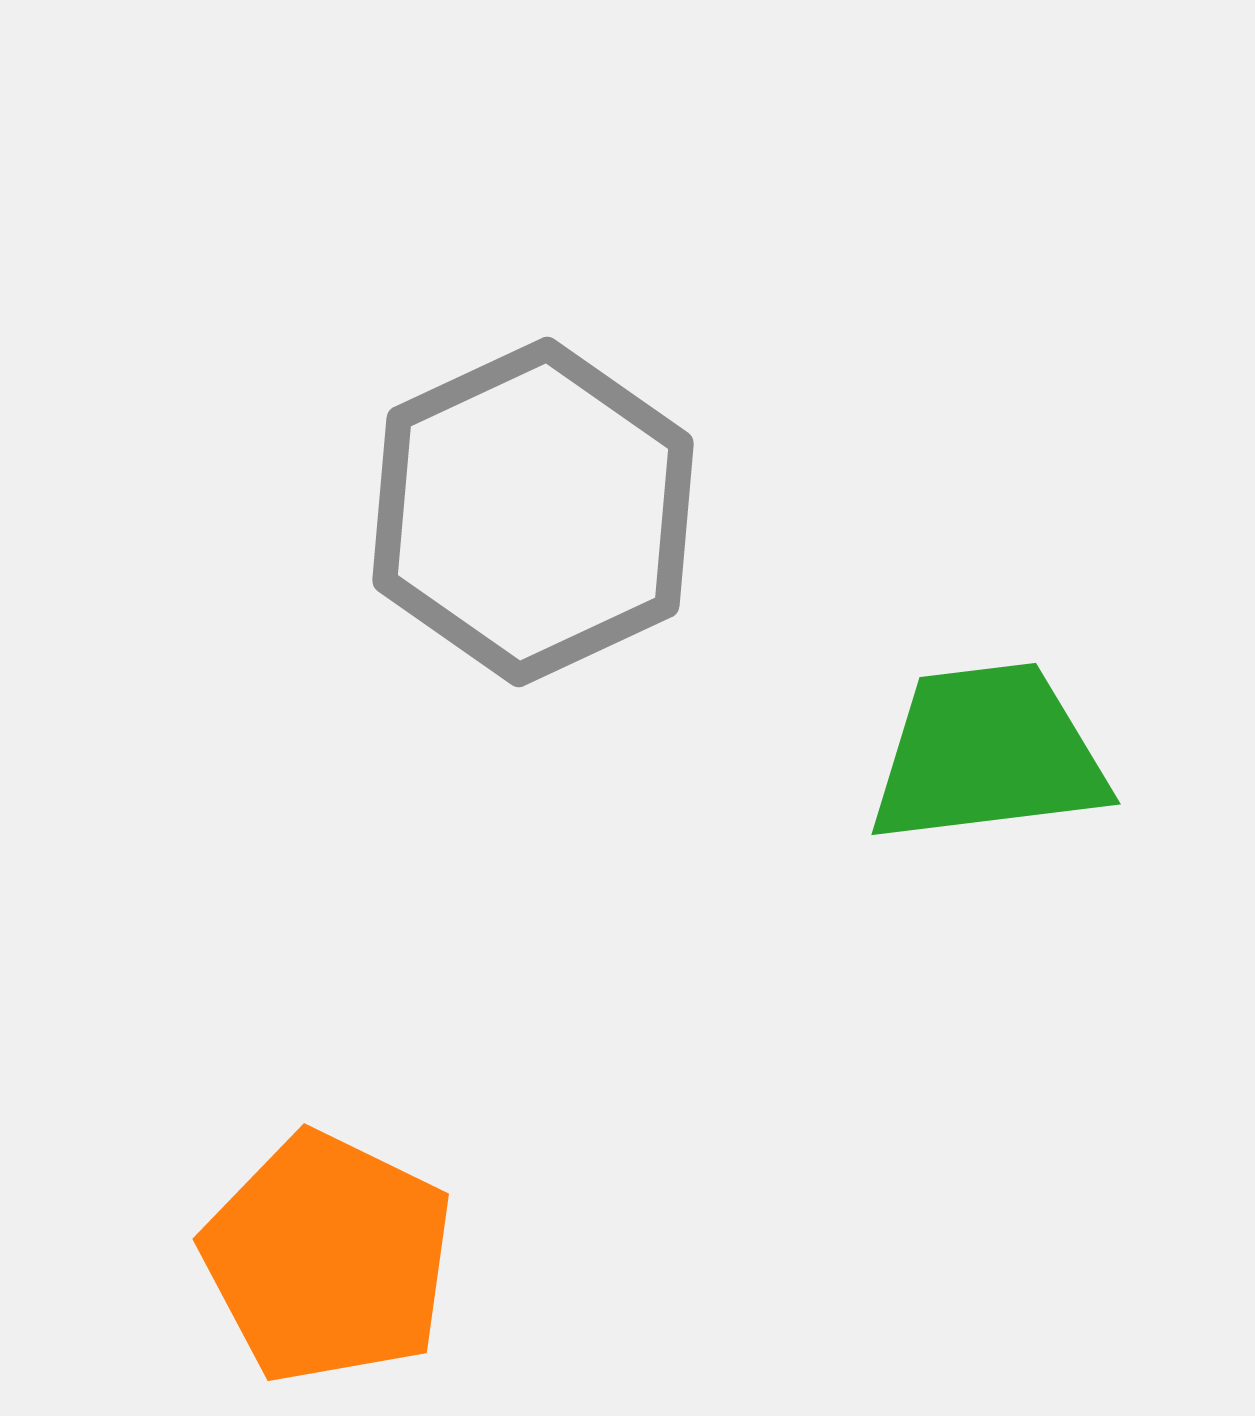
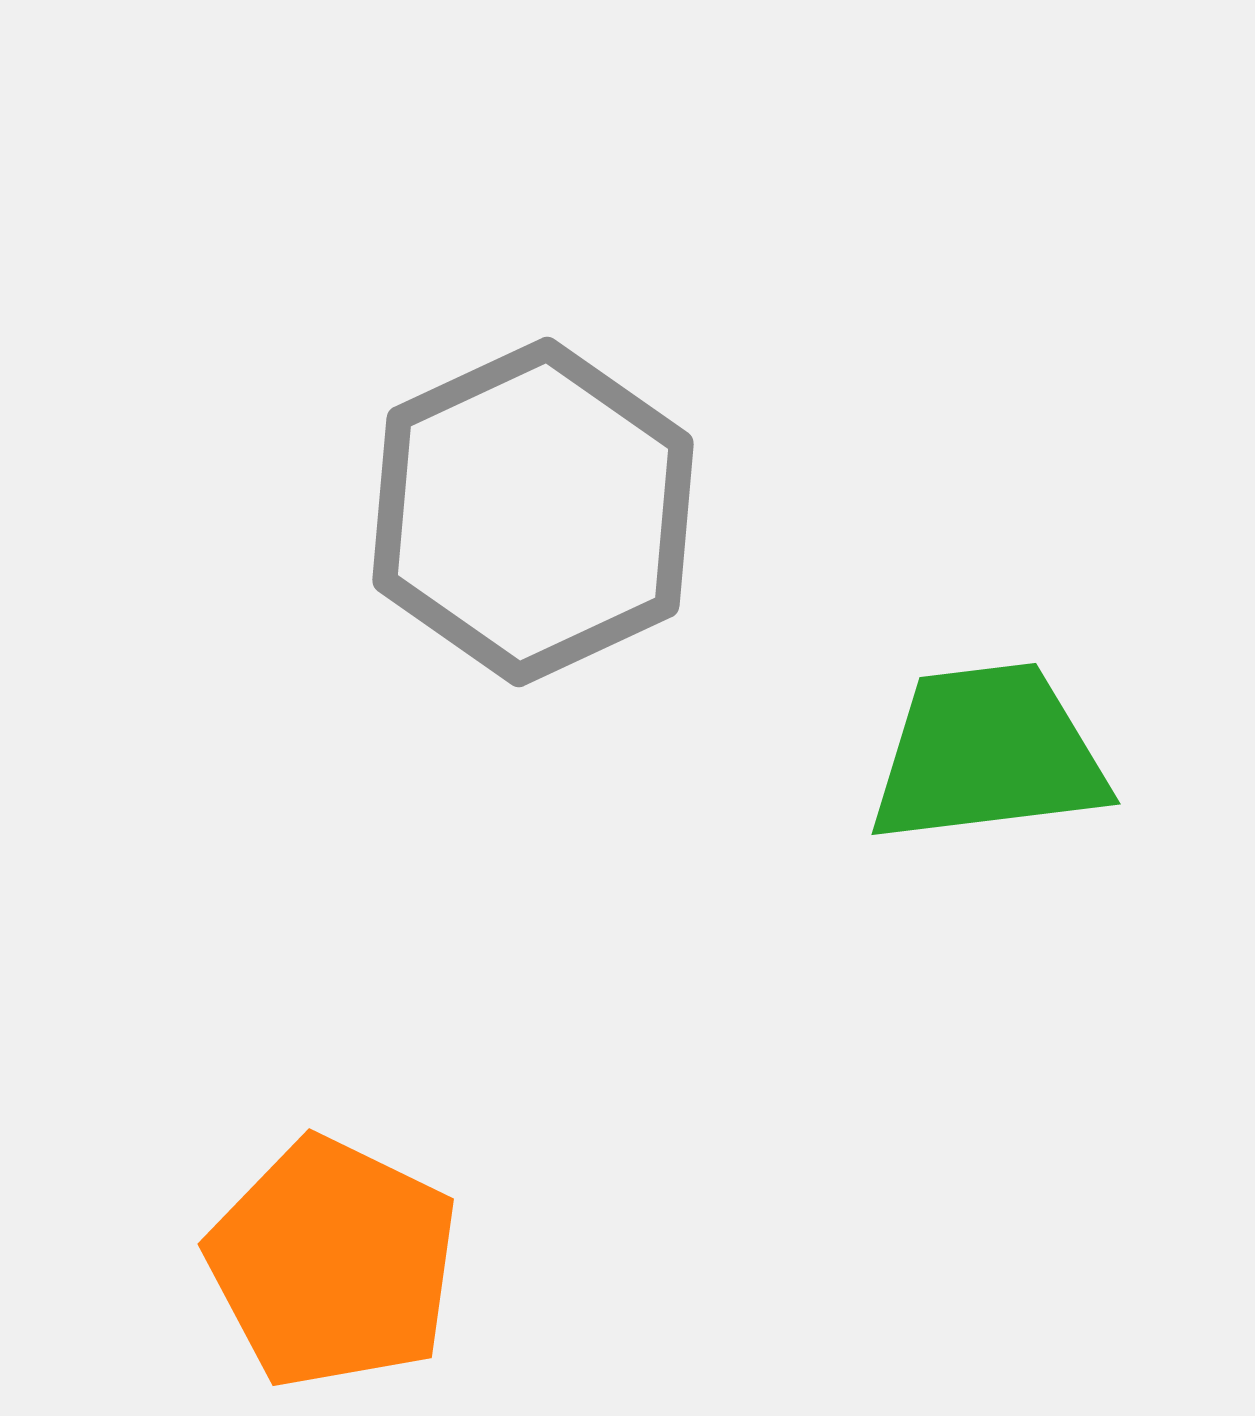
orange pentagon: moved 5 px right, 5 px down
